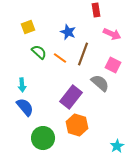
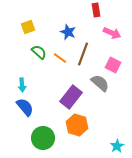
pink arrow: moved 1 px up
